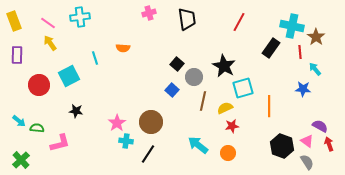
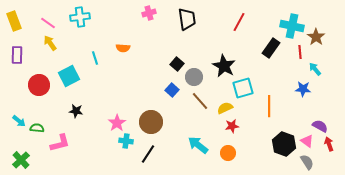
brown line at (203, 101): moved 3 px left; rotated 54 degrees counterclockwise
black hexagon at (282, 146): moved 2 px right, 2 px up
